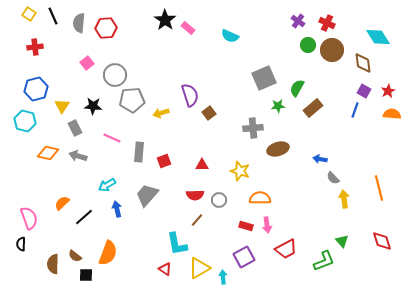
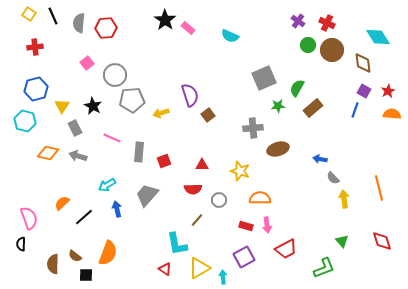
black star at (93, 106): rotated 24 degrees clockwise
brown square at (209, 113): moved 1 px left, 2 px down
red semicircle at (195, 195): moved 2 px left, 6 px up
green L-shape at (324, 261): moved 7 px down
